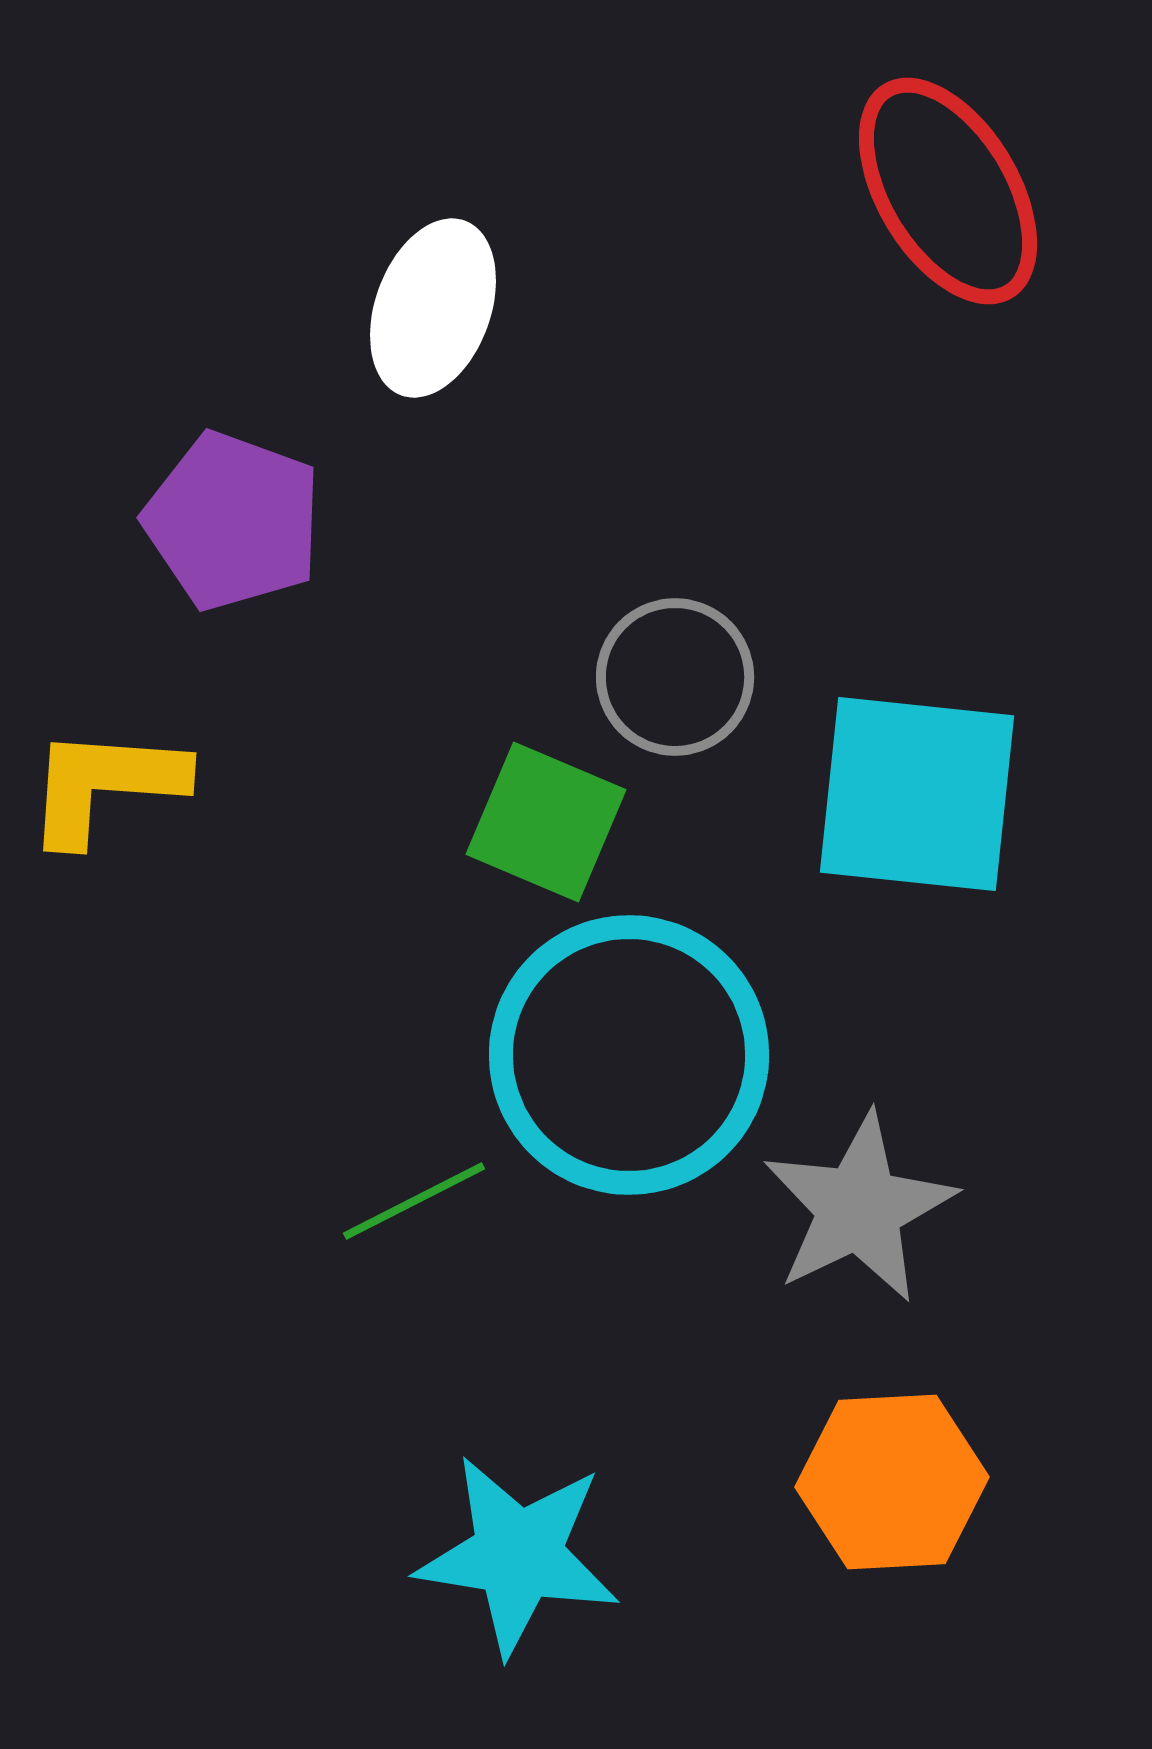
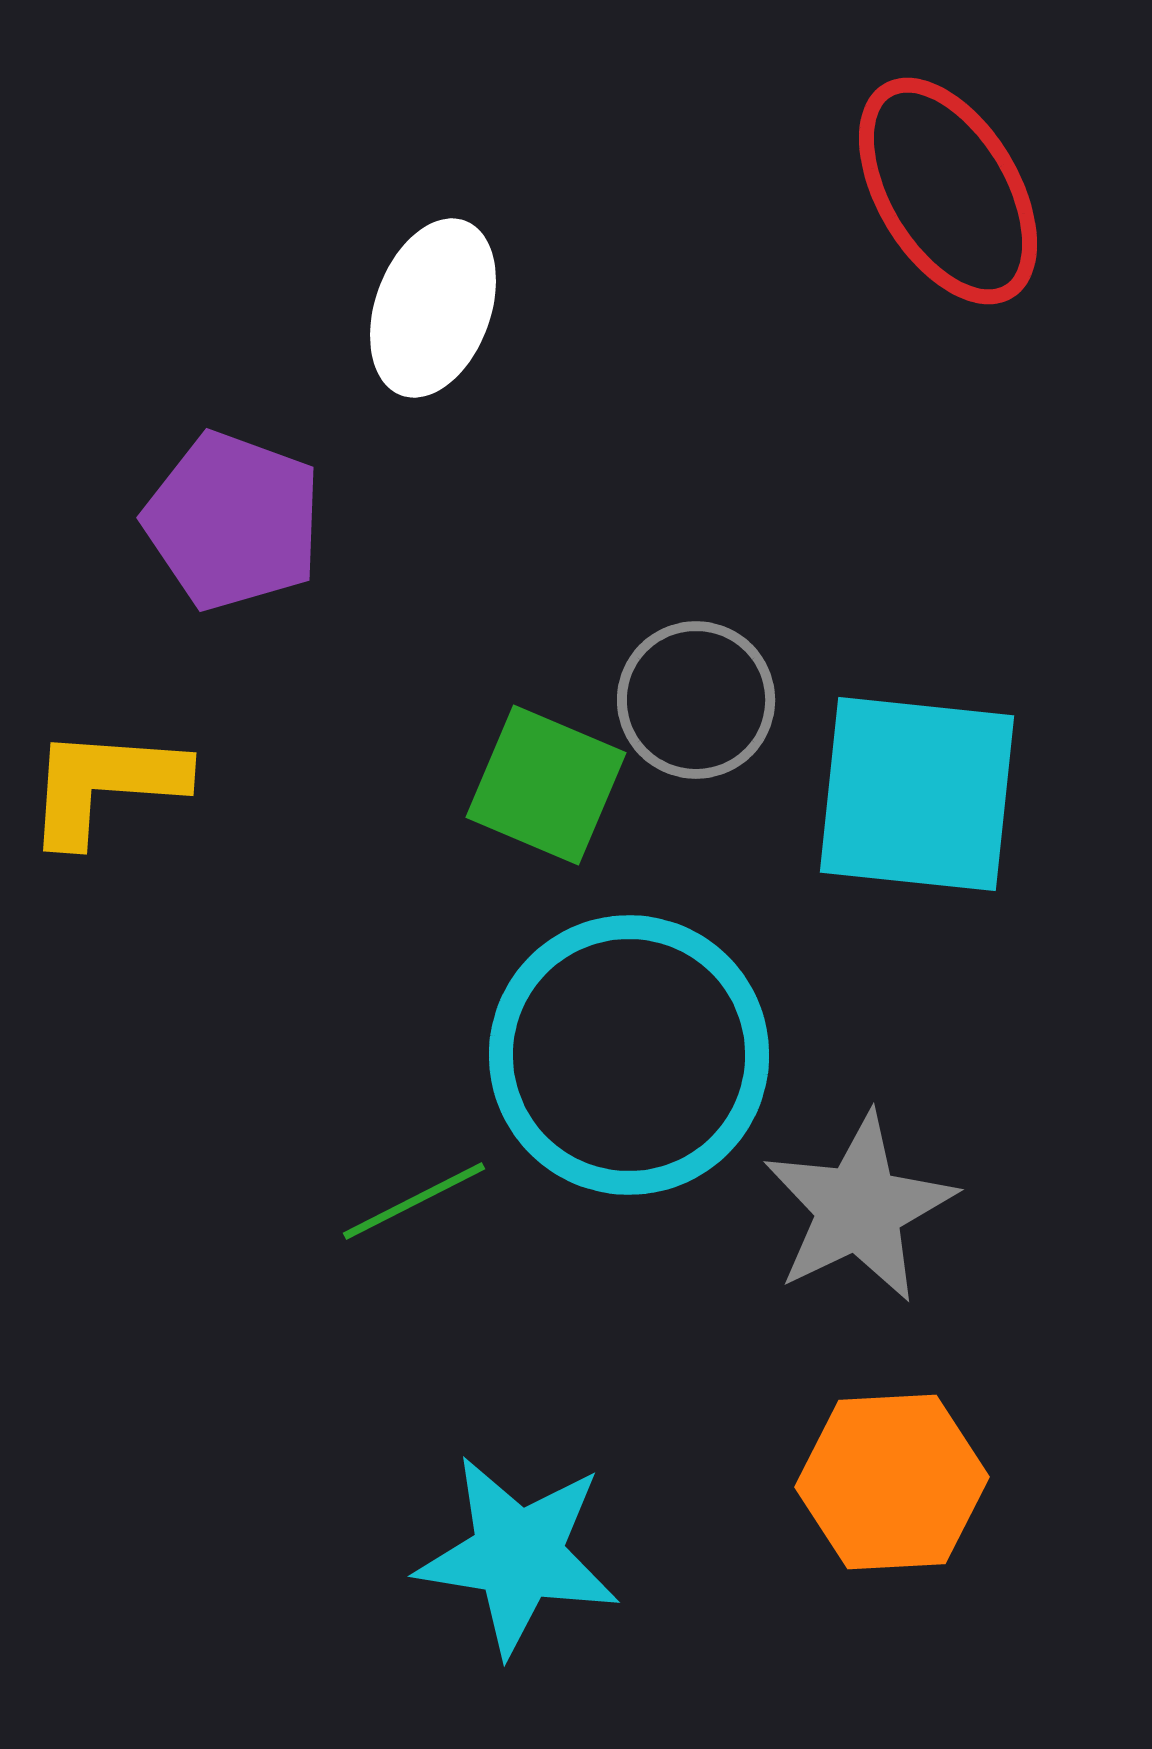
gray circle: moved 21 px right, 23 px down
green square: moved 37 px up
